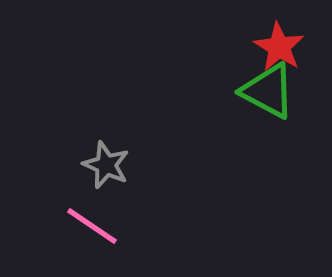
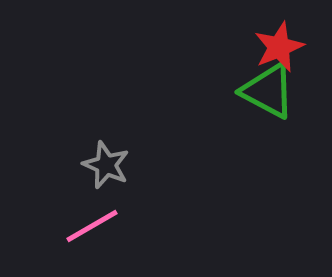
red star: rotated 18 degrees clockwise
pink line: rotated 64 degrees counterclockwise
